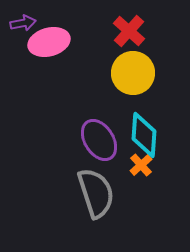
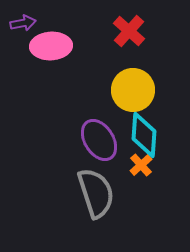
pink ellipse: moved 2 px right, 4 px down; rotated 12 degrees clockwise
yellow circle: moved 17 px down
